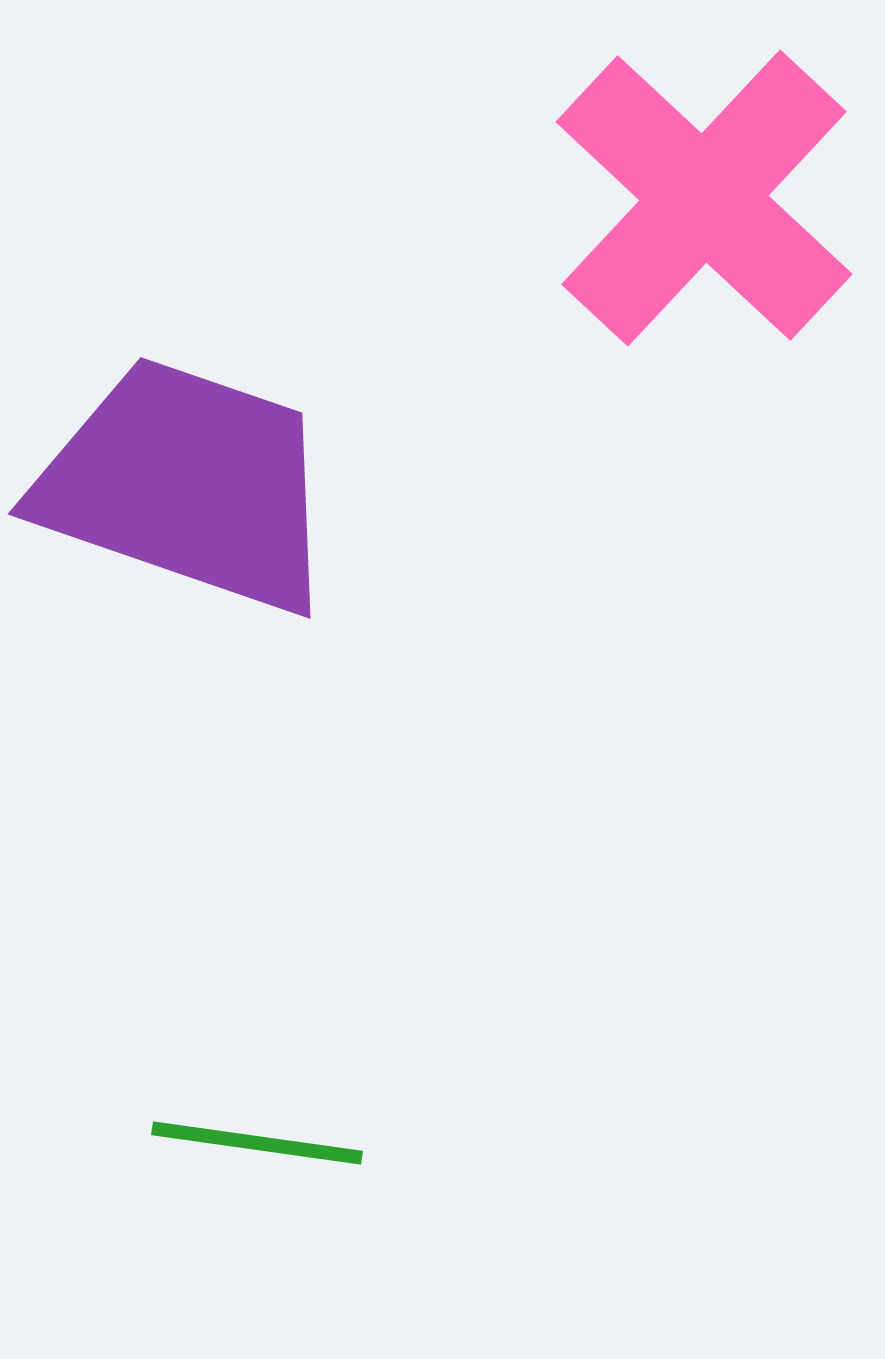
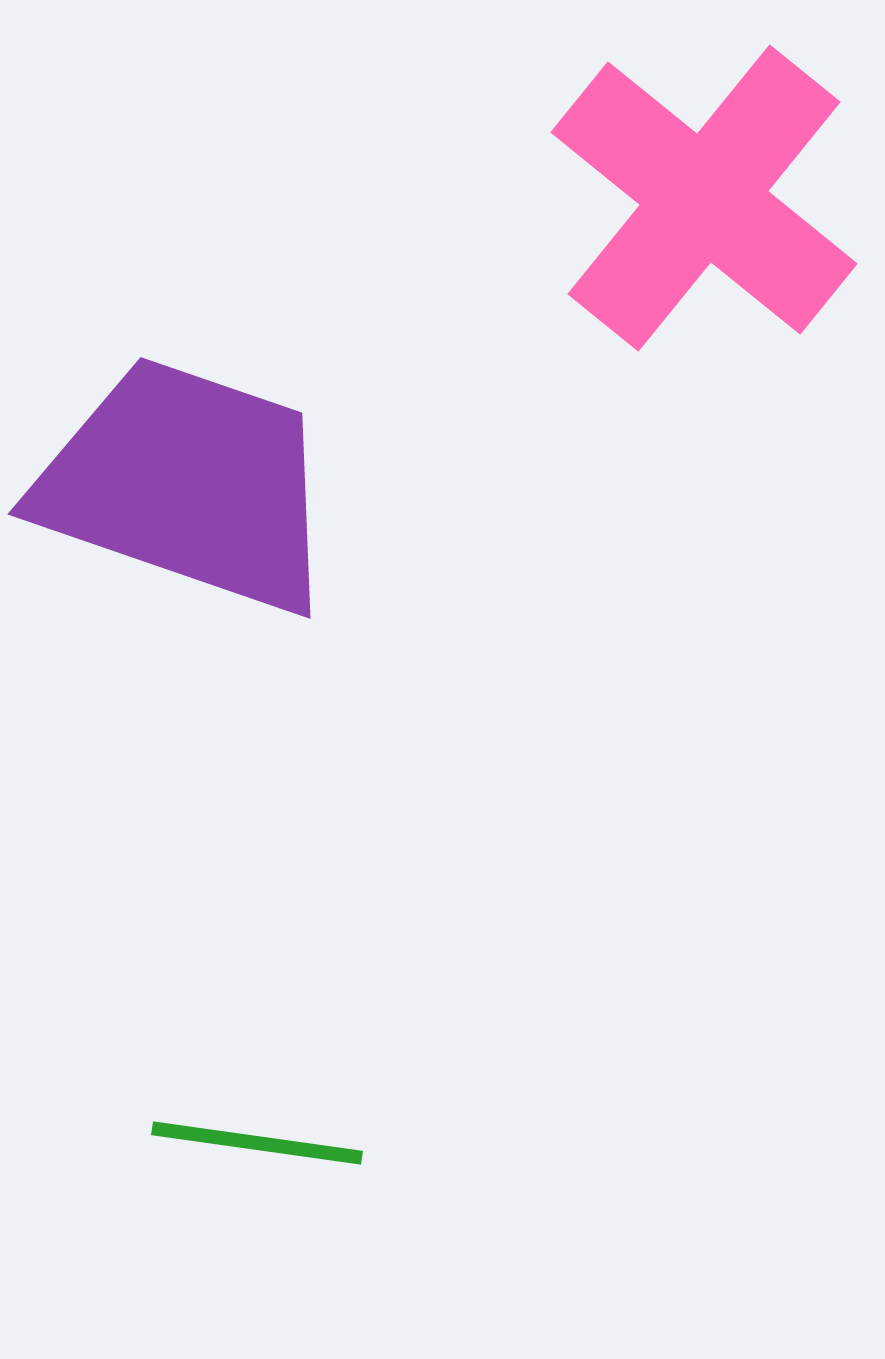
pink cross: rotated 4 degrees counterclockwise
